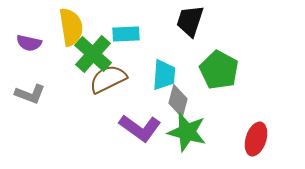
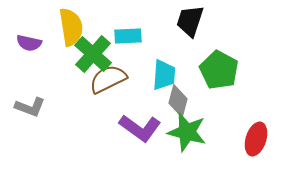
cyan rectangle: moved 2 px right, 2 px down
gray L-shape: moved 13 px down
